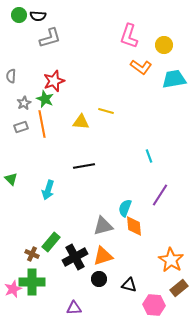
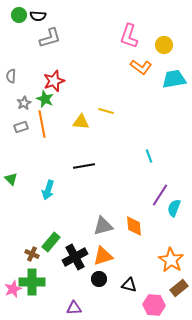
cyan semicircle: moved 49 px right
